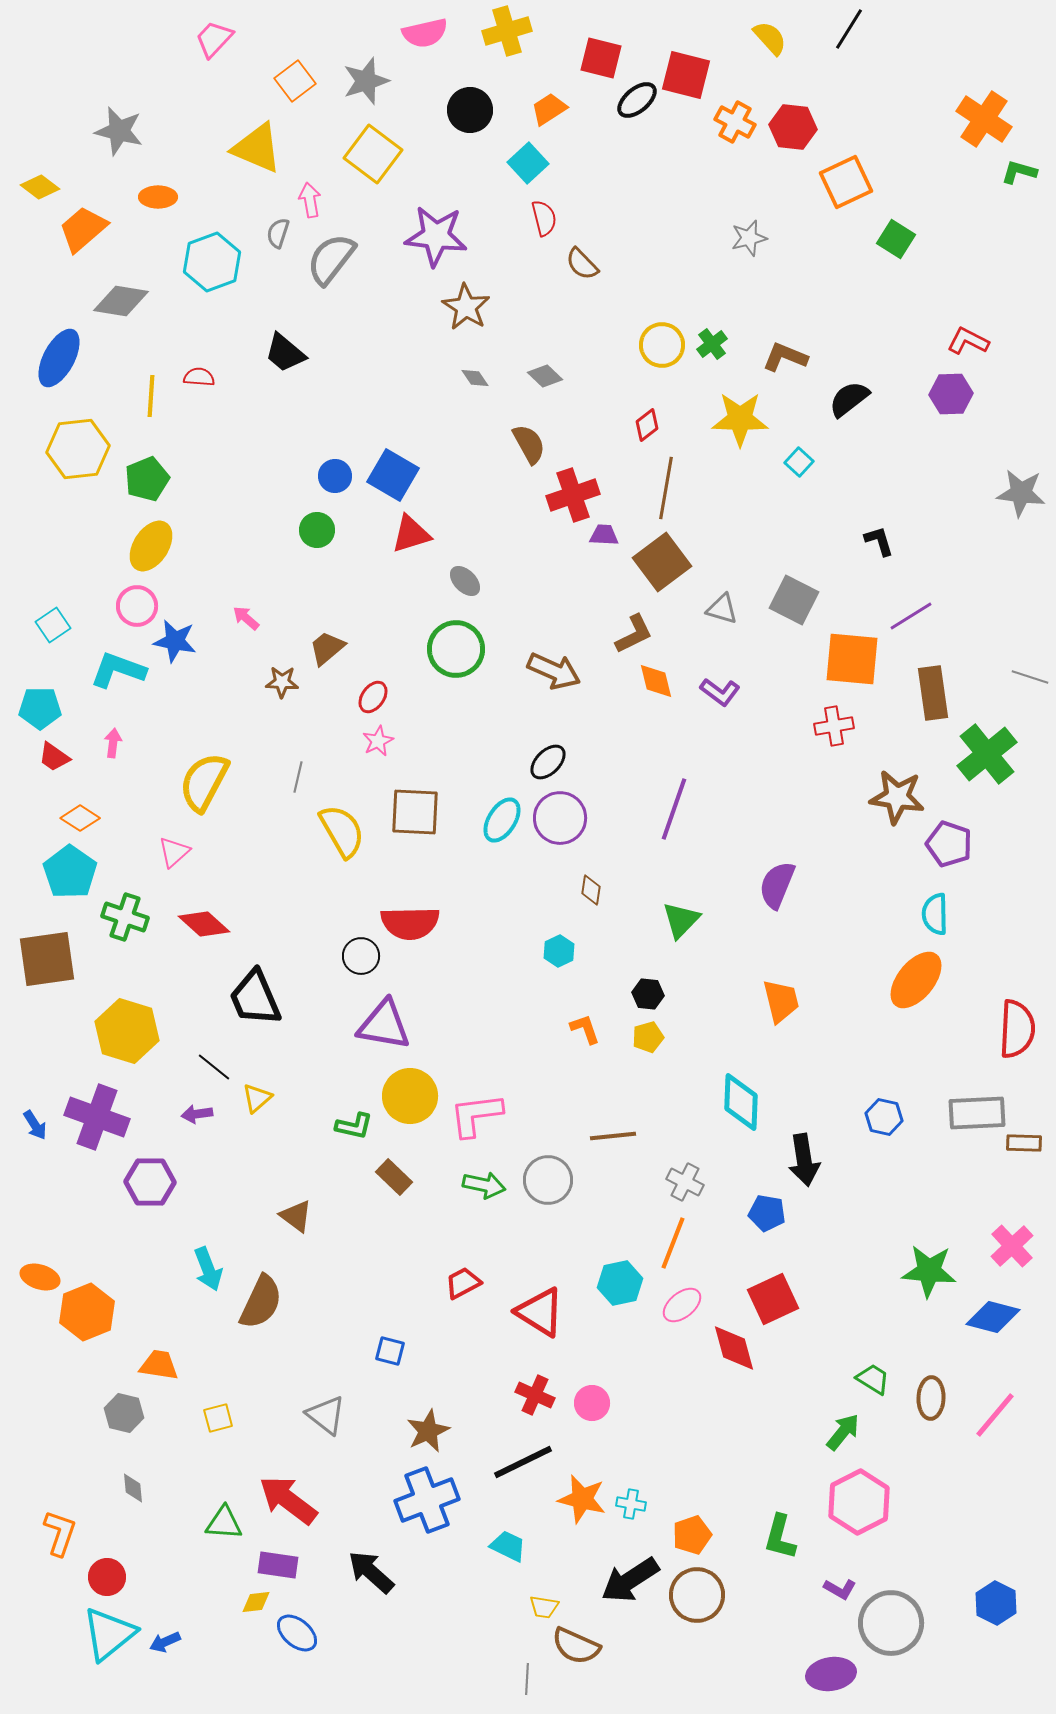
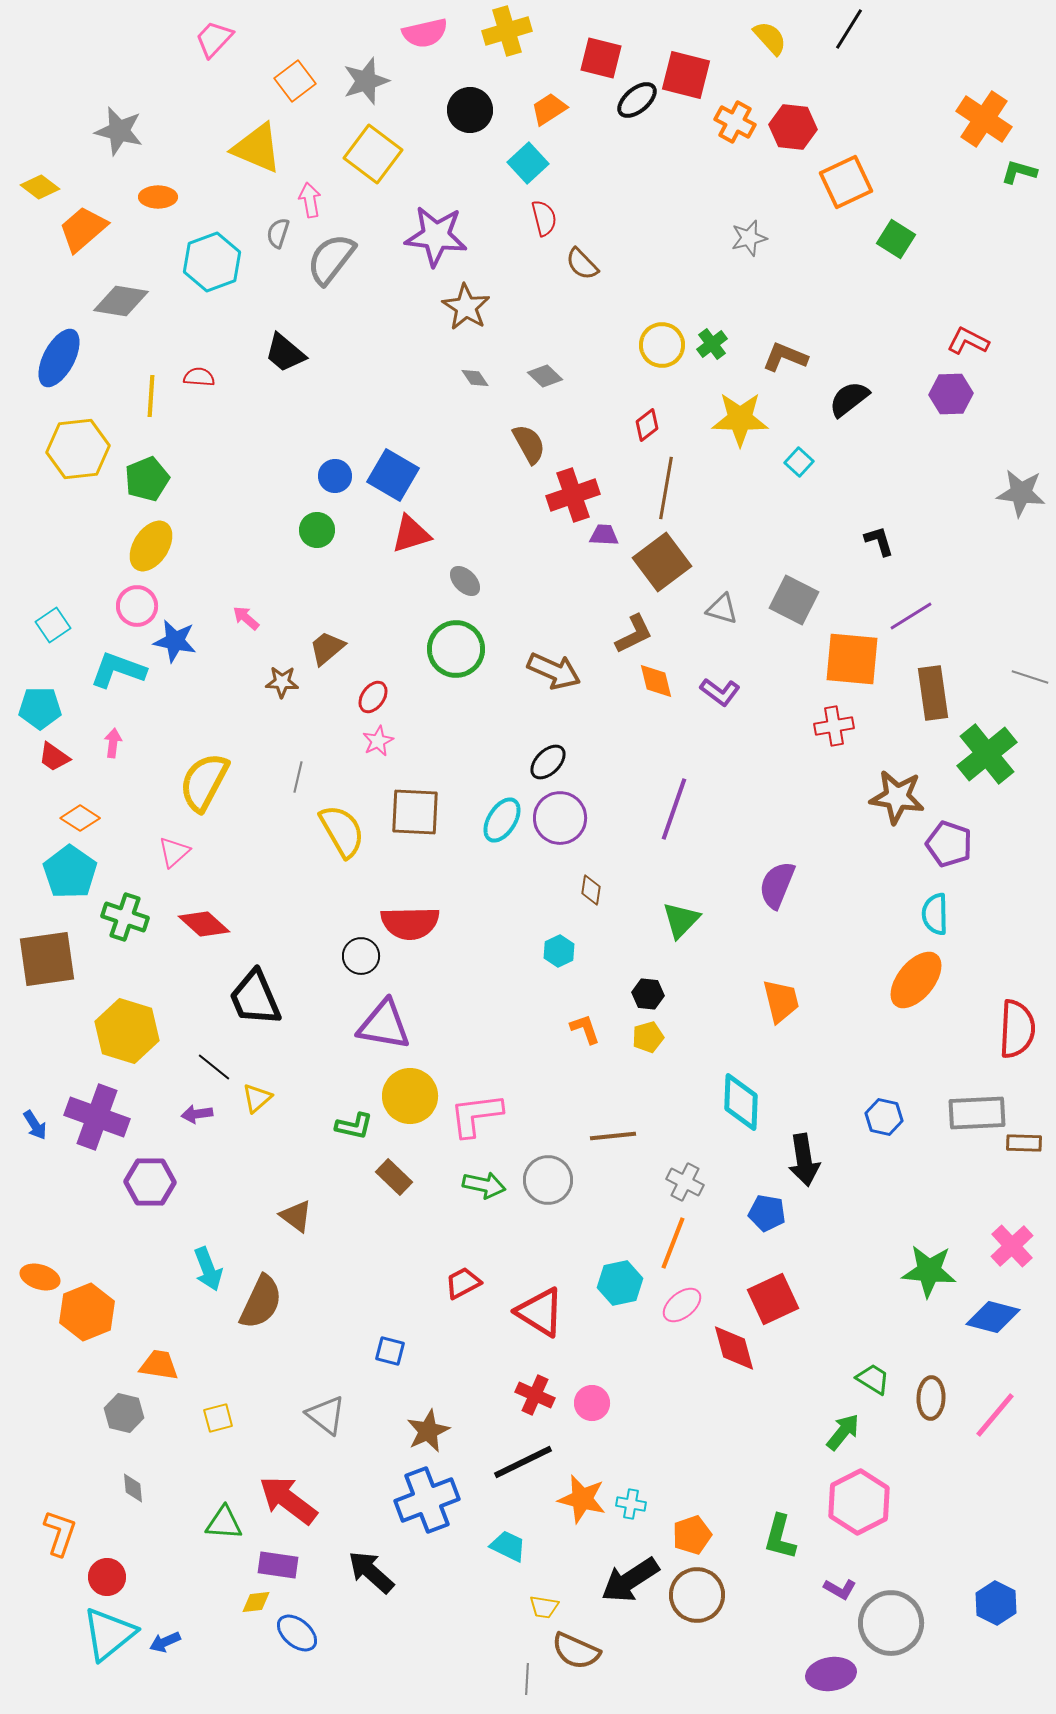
brown semicircle at (576, 1646): moved 5 px down
